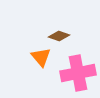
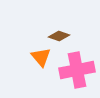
pink cross: moved 1 px left, 3 px up
